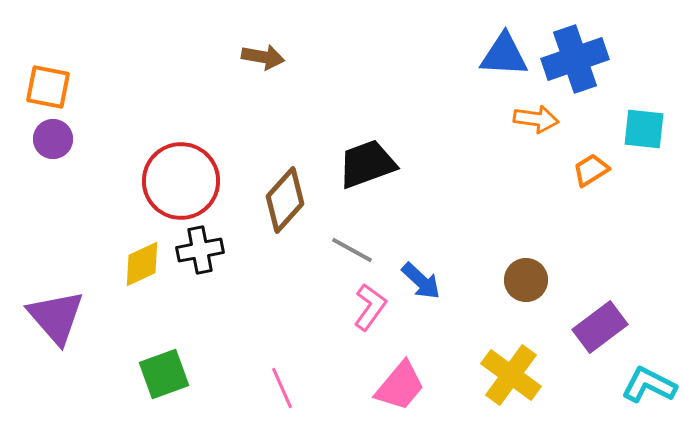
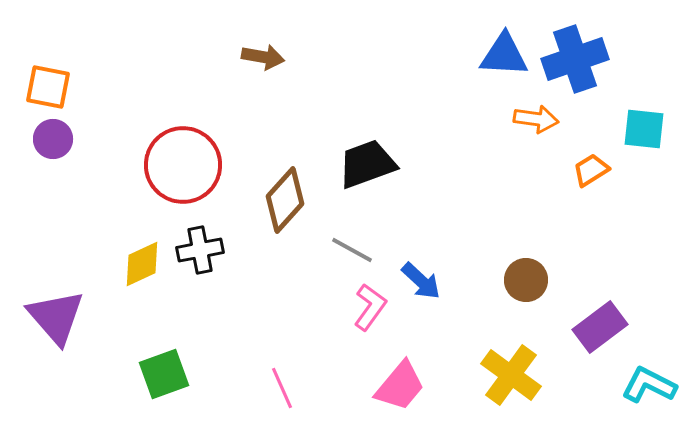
red circle: moved 2 px right, 16 px up
